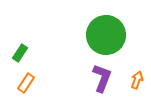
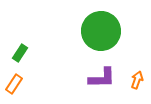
green circle: moved 5 px left, 4 px up
purple L-shape: rotated 68 degrees clockwise
orange rectangle: moved 12 px left, 1 px down
